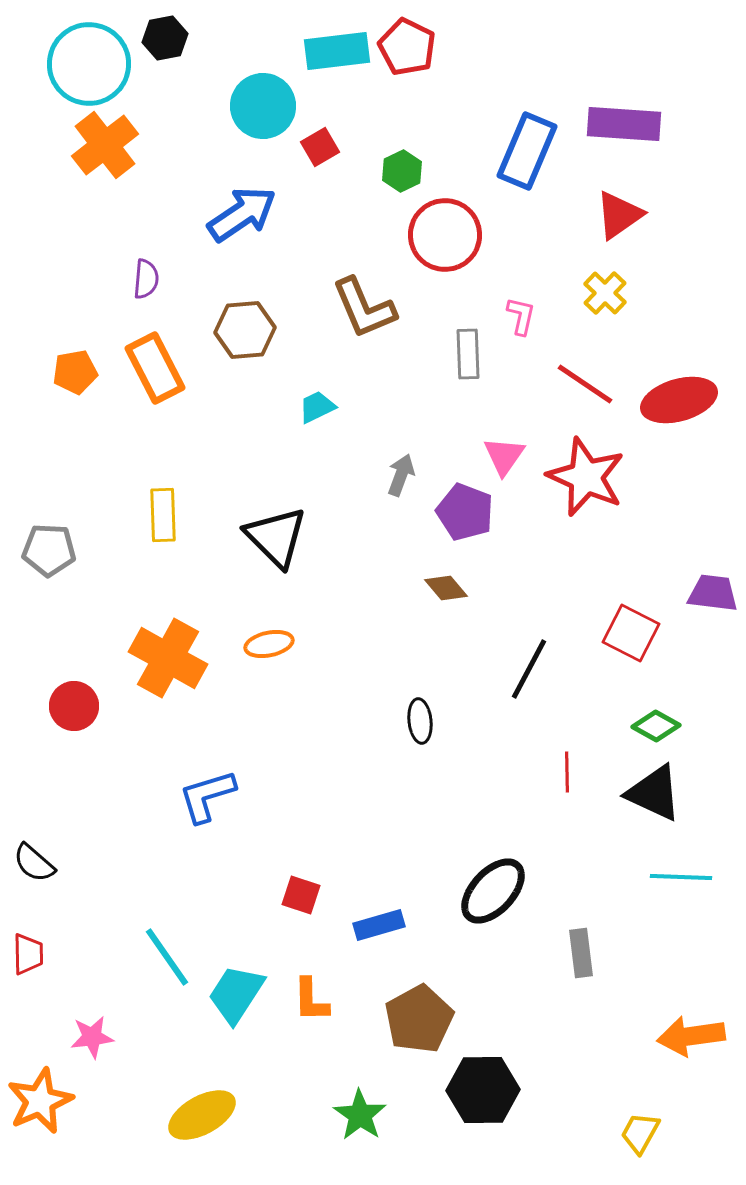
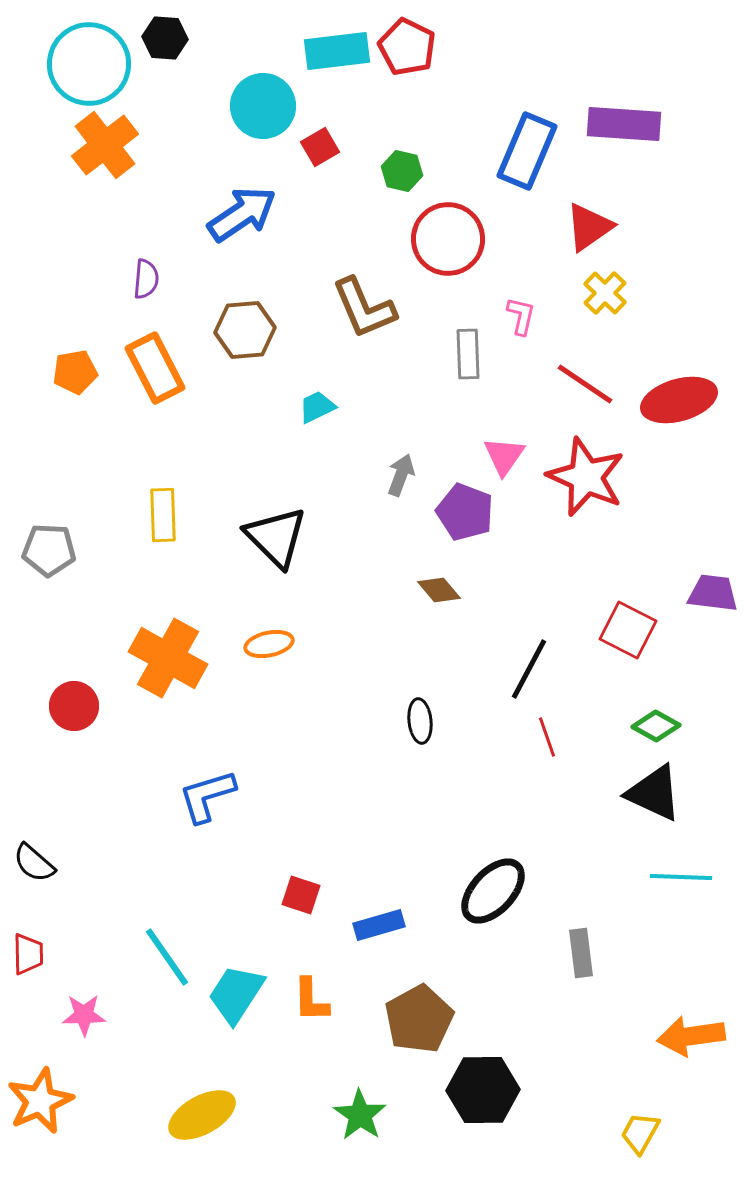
black hexagon at (165, 38): rotated 15 degrees clockwise
green hexagon at (402, 171): rotated 21 degrees counterclockwise
red triangle at (619, 215): moved 30 px left, 12 px down
red circle at (445, 235): moved 3 px right, 4 px down
brown diamond at (446, 588): moved 7 px left, 2 px down
red square at (631, 633): moved 3 px left, 3 px up
red line at (567, 772): moved 20 px left, 35 px up; rotated 18 degrees counterclockwise
pink star at (92, 1037): moved 8 px left, 22 px up; rotated 6 degrees clockwise
